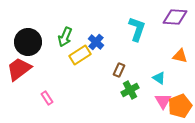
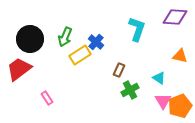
black circle: moved 2 px right, 3 px up
